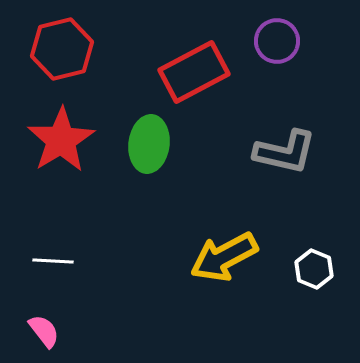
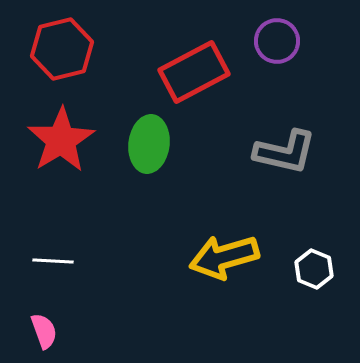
yellow arrow: rotated 12 degrees clockwise
pink semicircle: rotated 18 degrees clockwise
